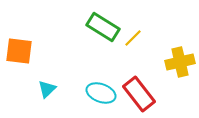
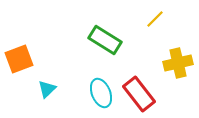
green rectangle: moved 2 px right, 13 px down
yellow line: moved 22 px right, 19 px up
orange square: moved 8 px down; rotated 28 degrees counterclockwise
yellow cross: moved 2 px left, 1 px down
cyan ellipse: rotated 48 degrees clockwise
